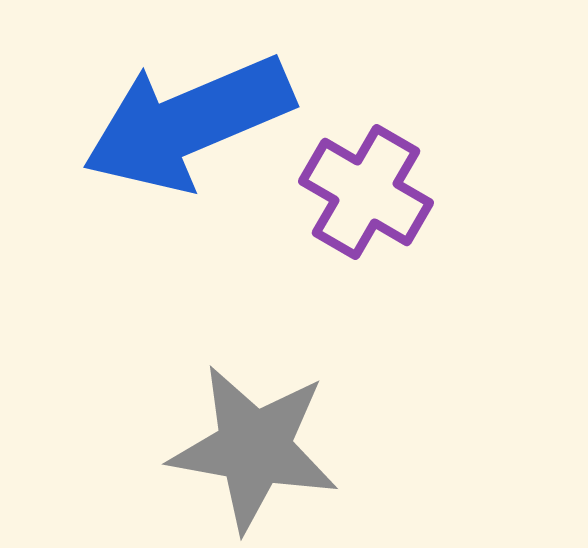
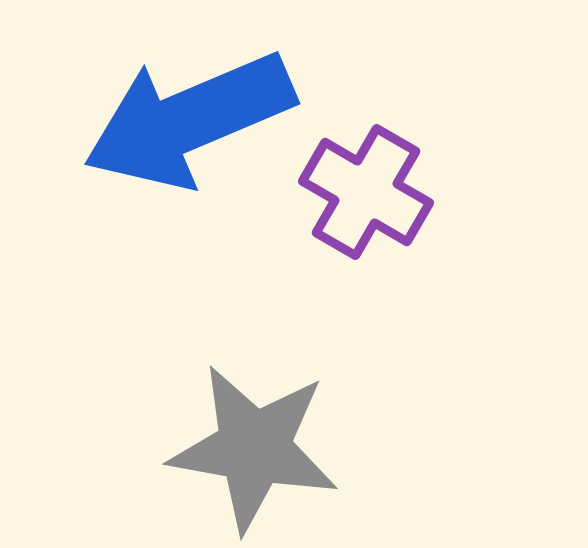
blue arrow: moved 1 px right, 3 px up
